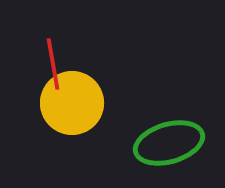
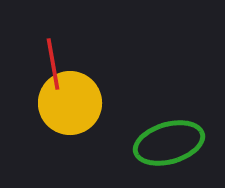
yellow circle: moved 2 px left
